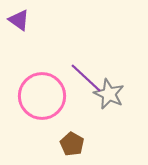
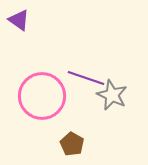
purple line: rotated 24 degrees counterclockwise
gray star: moved 3 px right, 1 px down
